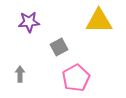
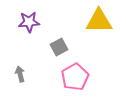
gray arrow: rotated 14 degrees counterclockwise
pink pentagon: moved 1 px left, 1 px up
